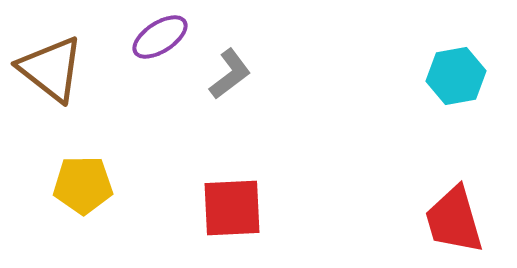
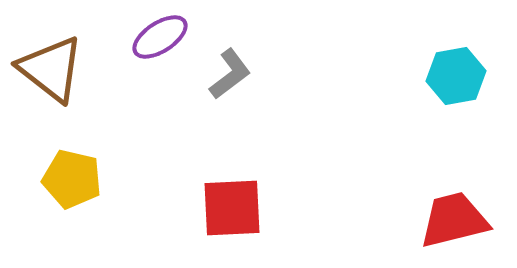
yellow pentagon: moved 11 px left, 6 px up; rotated 14 degrees clockwise
red trapezoid: rotated 92 degrees clockwise
